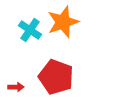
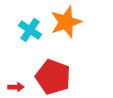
orange star: moved 3 px right
red pentagon: moved 3 px left
